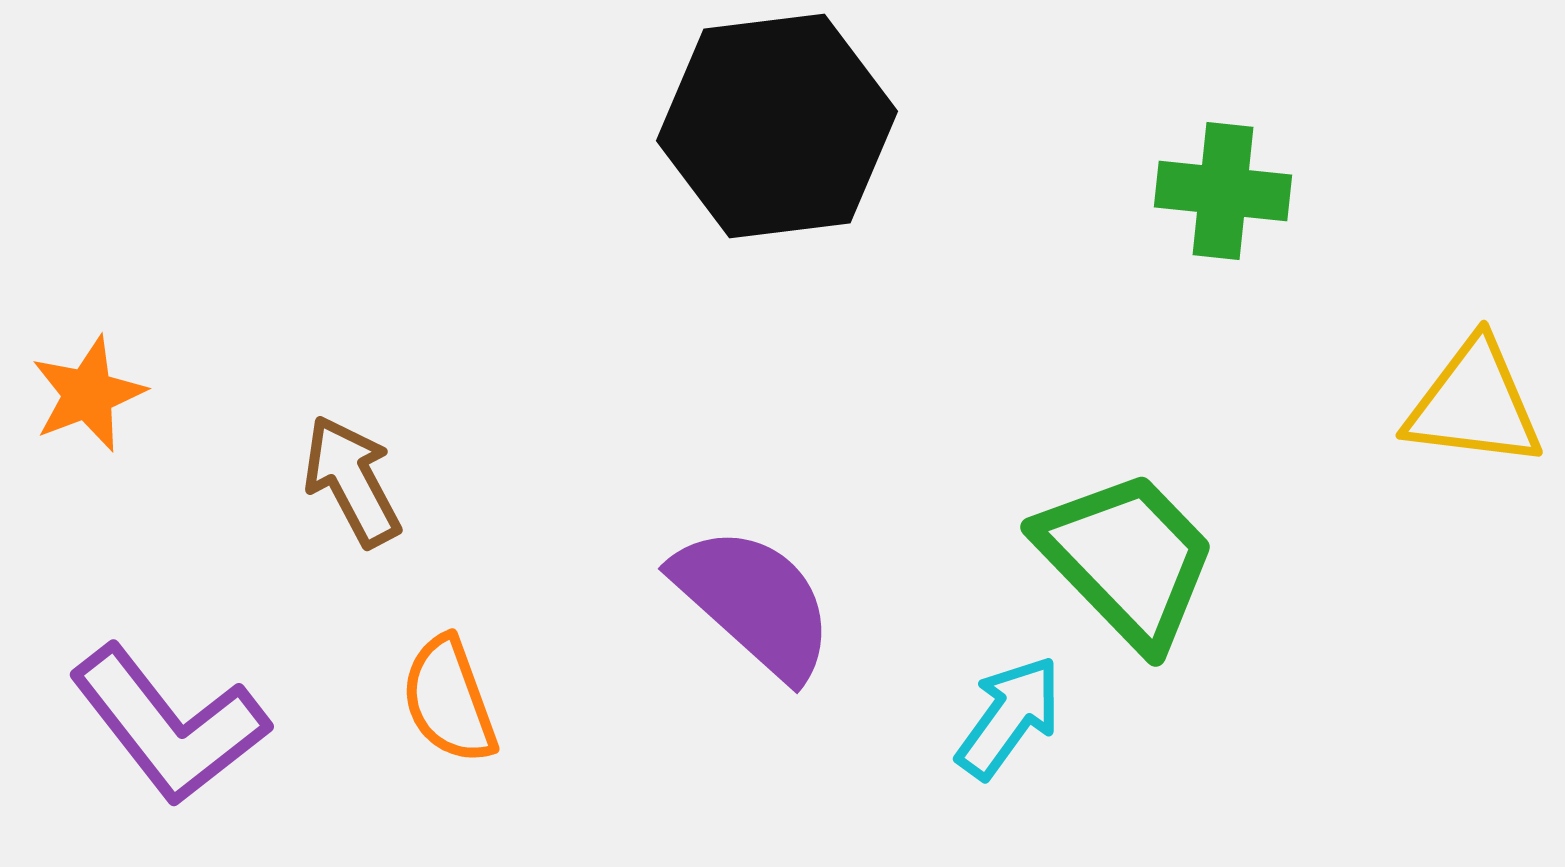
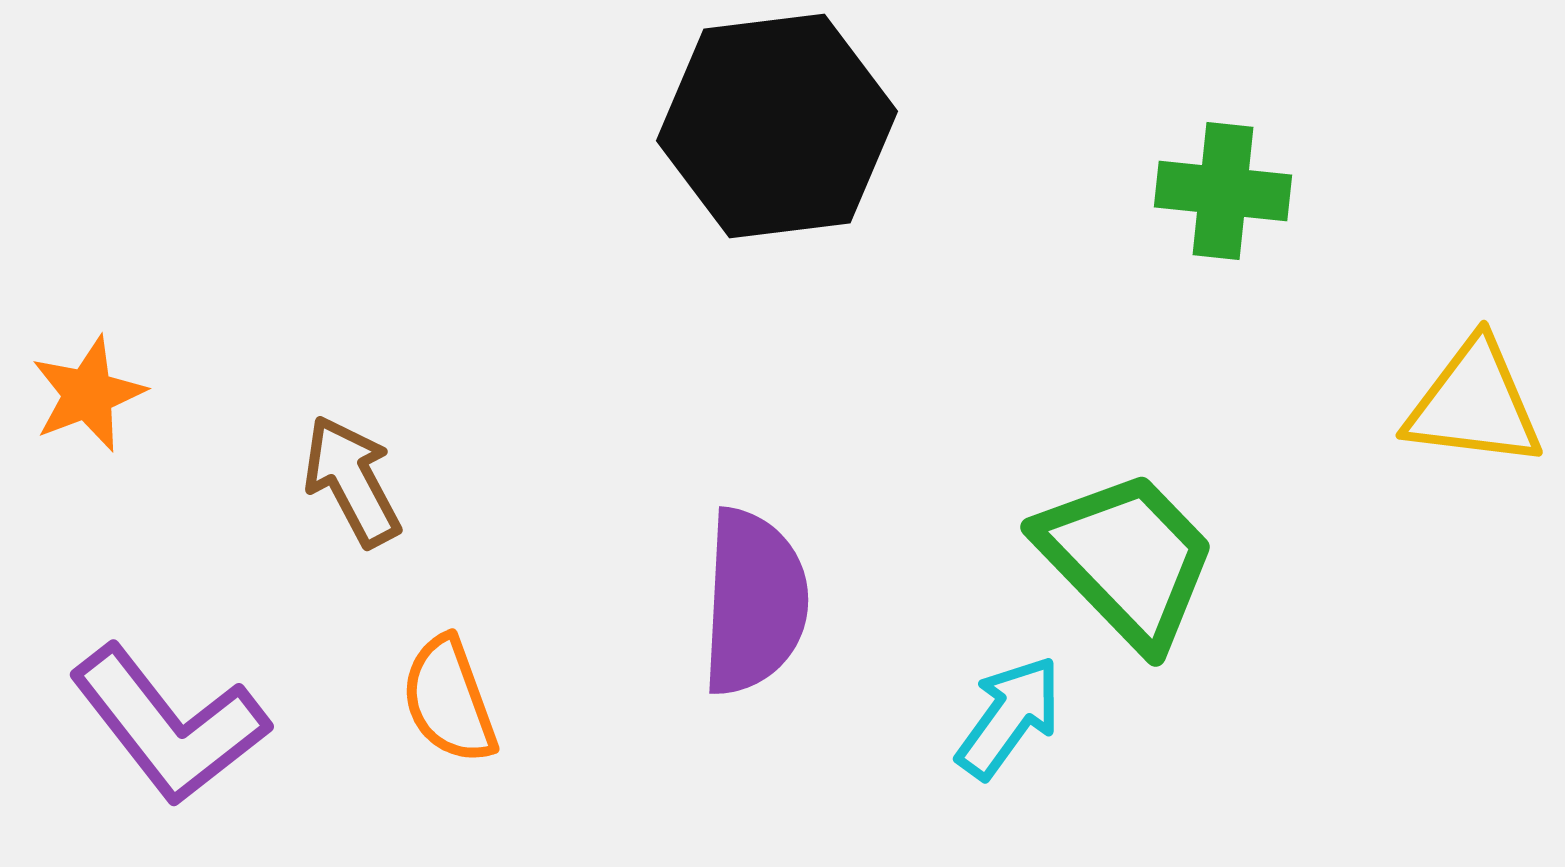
purple semicircle: rotated 51 degrees clockwise
